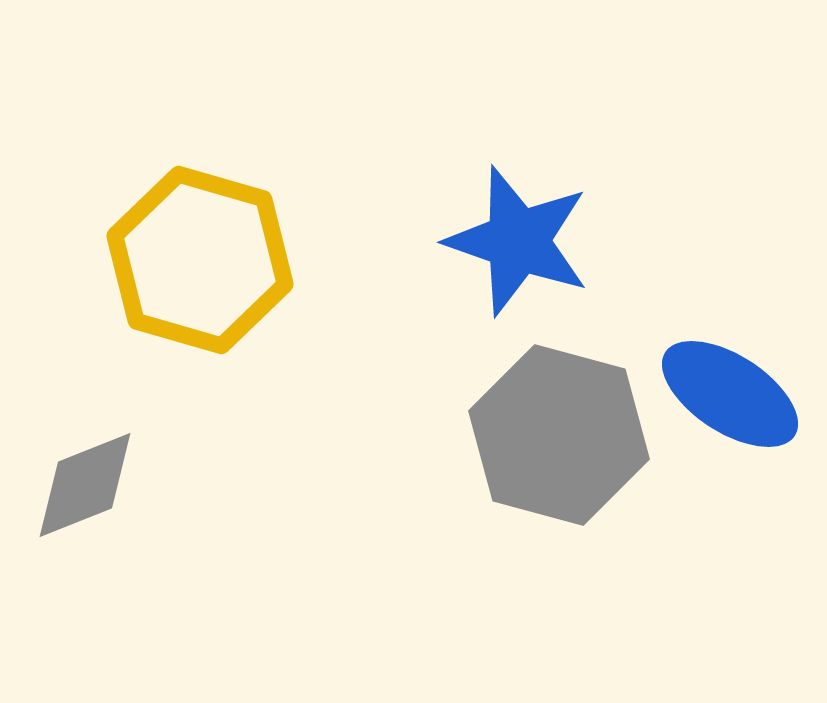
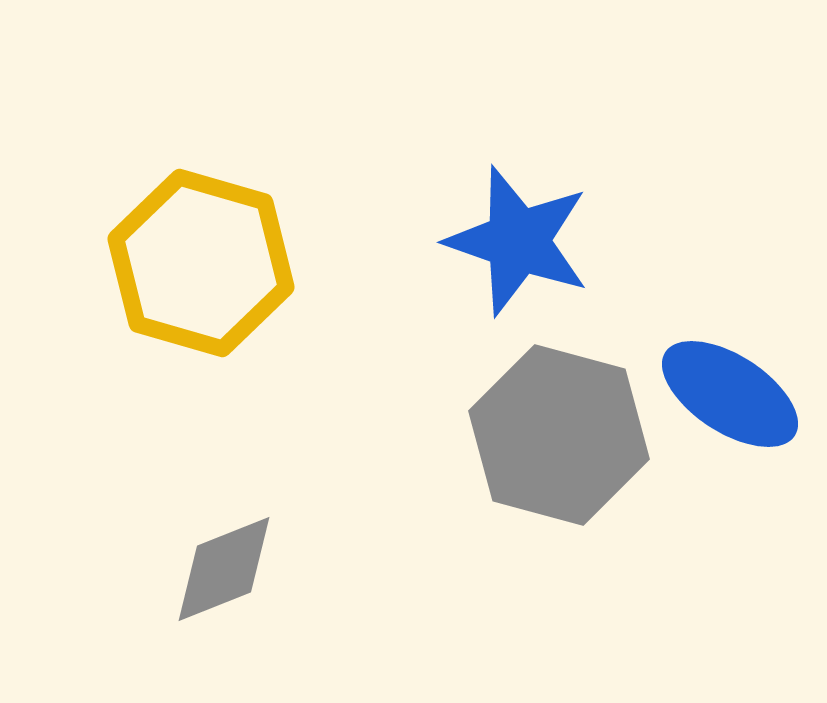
yellow hexagon: moved 1 px right, 3 px down
gray diamond: moved 139 px right, 84 px down
